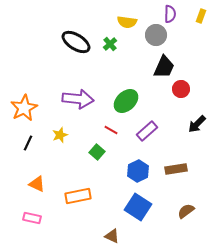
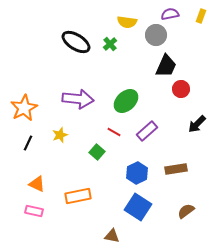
purple semicircle: rotated 102 degrees counterclockwise
black trapezoid: moved 2 px right, 1 px up
red line: moved 3 px right, 2 px down
blue hexagon: moved 1 px left, 2 px down
pink rectangle: moved 2 px right, 7 px up
brown triangle: rotated 14 degrees counterclockwise
